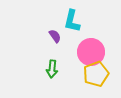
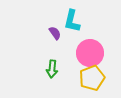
purple semicircle: moved 3 px up
pink circle: moved 1 px left, 1 px down
yellow pentagon: moved 4 px left, 4 px down
